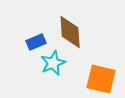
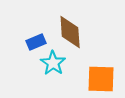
cyan star: rotated 15 degrees counterclockwise
orange square: rotated 12 degrees counterclockwise
